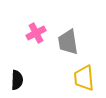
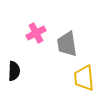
gray trapezoid: moved 1 px left, 2 px down
black semicircle: moved 3 px left, 9 px up
